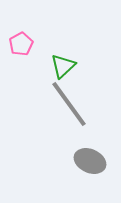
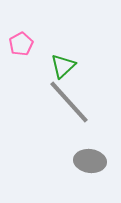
gray line: moved 2 px up; rotated 6 degrees counterclockwise
gray ellipse: rotated 16 degrees counterclockwise
